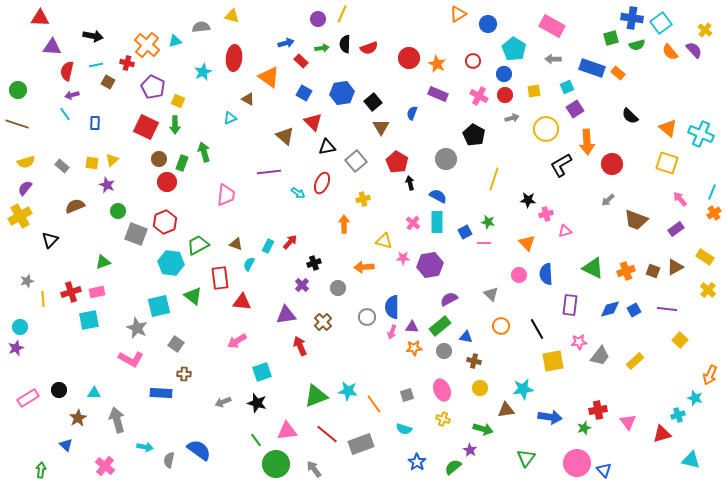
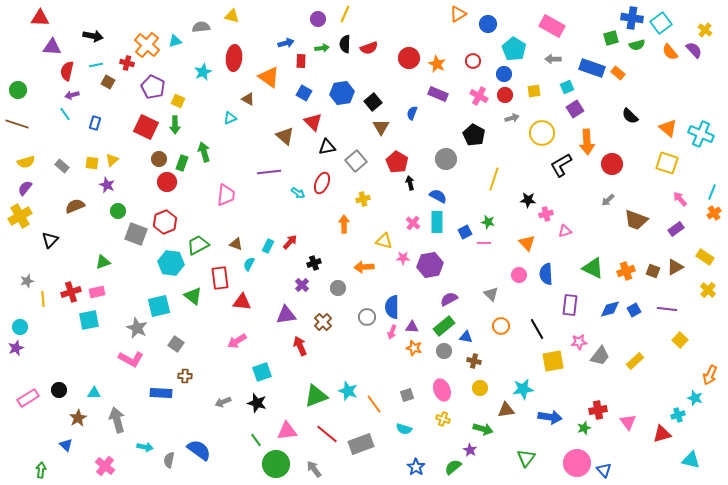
yellow line at (342, 14): moved 3 px right
red rectangle at (301, 61): rotated 48 degrees clockwise
blue rectangle at (95, 123): rotated 16 degrees clockwise
yellow circle at (546, 129): moved 4 px left, 4 px down
green rectangle at (440, 326): moved 4 px right
orange star at (414, 348): rotated 21 degrees clockwise
brown cross at (184, 374): moved 1 px right, 2 px down
cyan star at (348, 391): rotated 12 degrees clockwise
blue star at (417, 462): moved 1 px left, 5 px down
